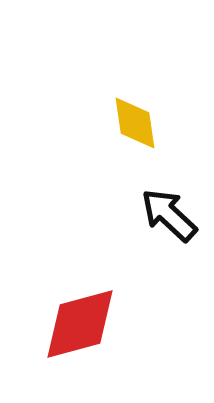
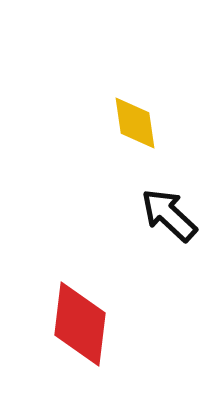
red diamond: rotated 68 degrees counterclockwise
